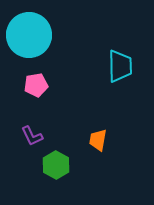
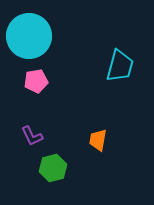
cyan circle: moved 1 px down
cyan trapezoid: rotated 16 degrees clockwise
pink pentagon: moved 4 px up
green hexagon: moved 3 px left, 3 px down; rotated 16 degrees clockwise
